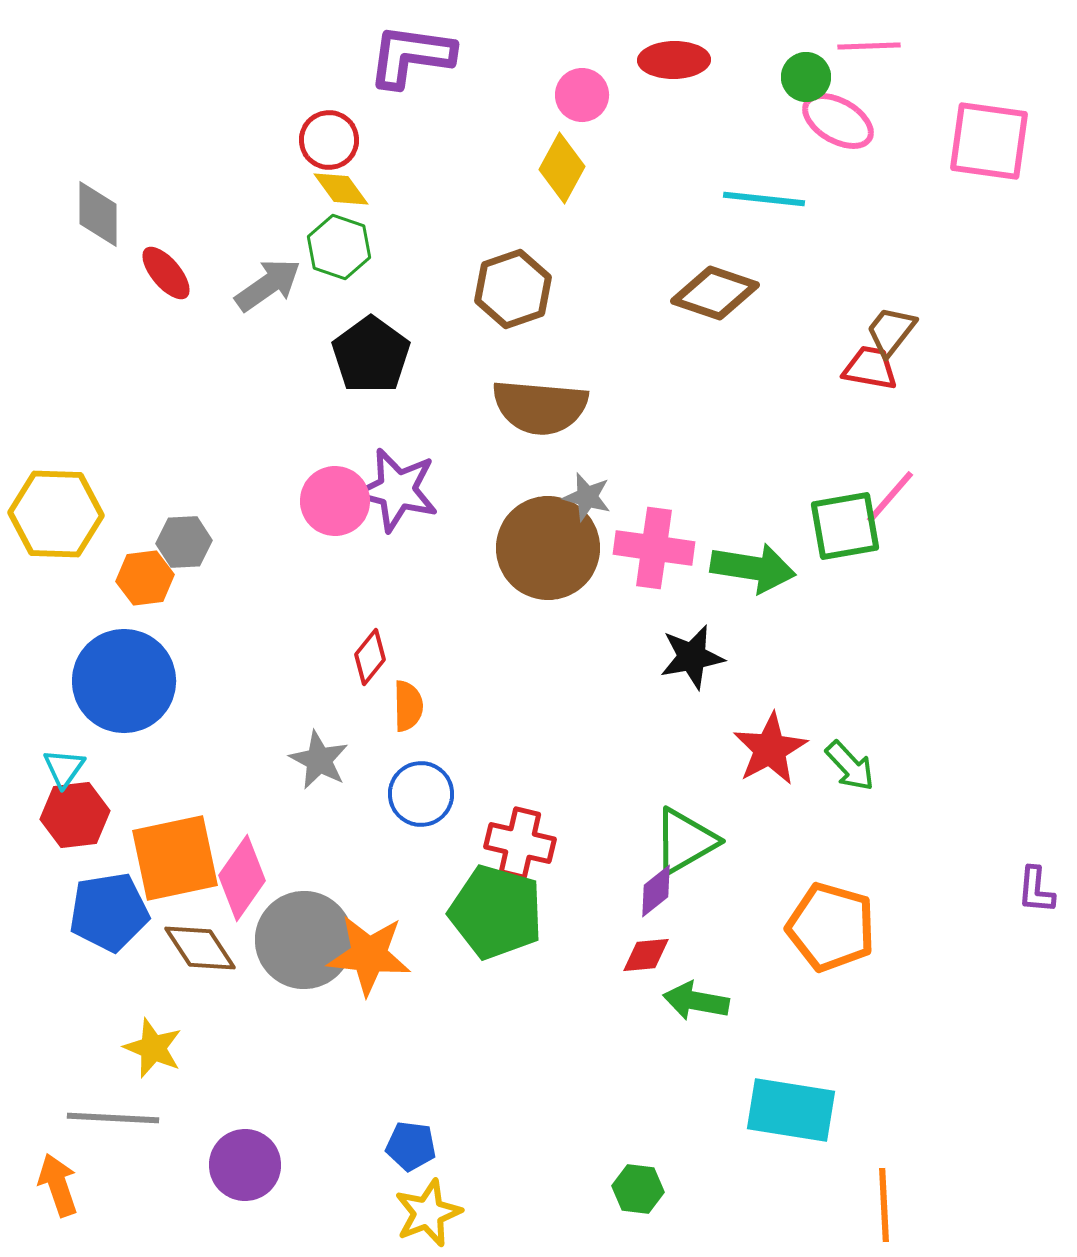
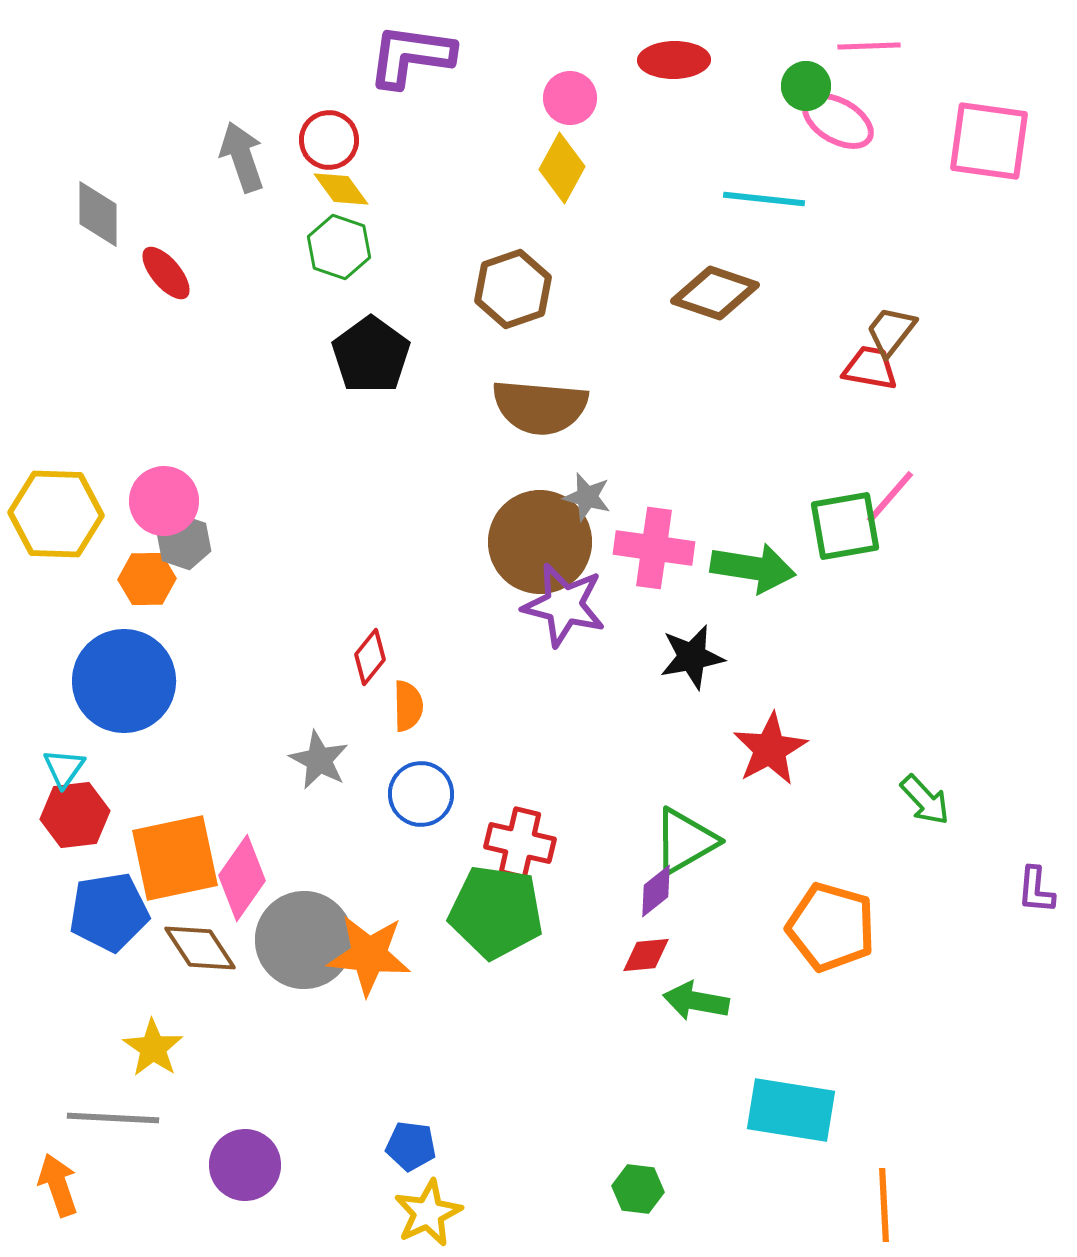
green circle at (806, 77): moved 9 px down
pink circle at (582, 95): moved 12 px left, 3 px down
gray arrow at (268, 285): moved 26 px left, 128 px up; rotated 74 degrees counterclockwise
purple star at (397, 490): moved 167 px right, 115 px down
pink circle at (335, 501): moved 171 px left
gray hexagon at (184, 542): rotated 22 degrees clockwise
brown circle at (548, 548): moved 8 px left, 6 px up
orange hexagon at (145, 578): moved 2 px right, 1 px down; rotated 6 degrees clockwise
green arrow at (850, 766): moved 75 px right, 34 px down
green pentagon at (496, 912): rotated 8 degrees counterclockwise
yellow star at (153, 1048): rotated 12 degrees clockwise
yellow star at (428, 1213): rotated 4 degrees counterclockwise
